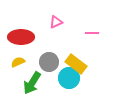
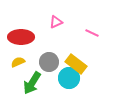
pink line: rotated 24 degrees clockwise
